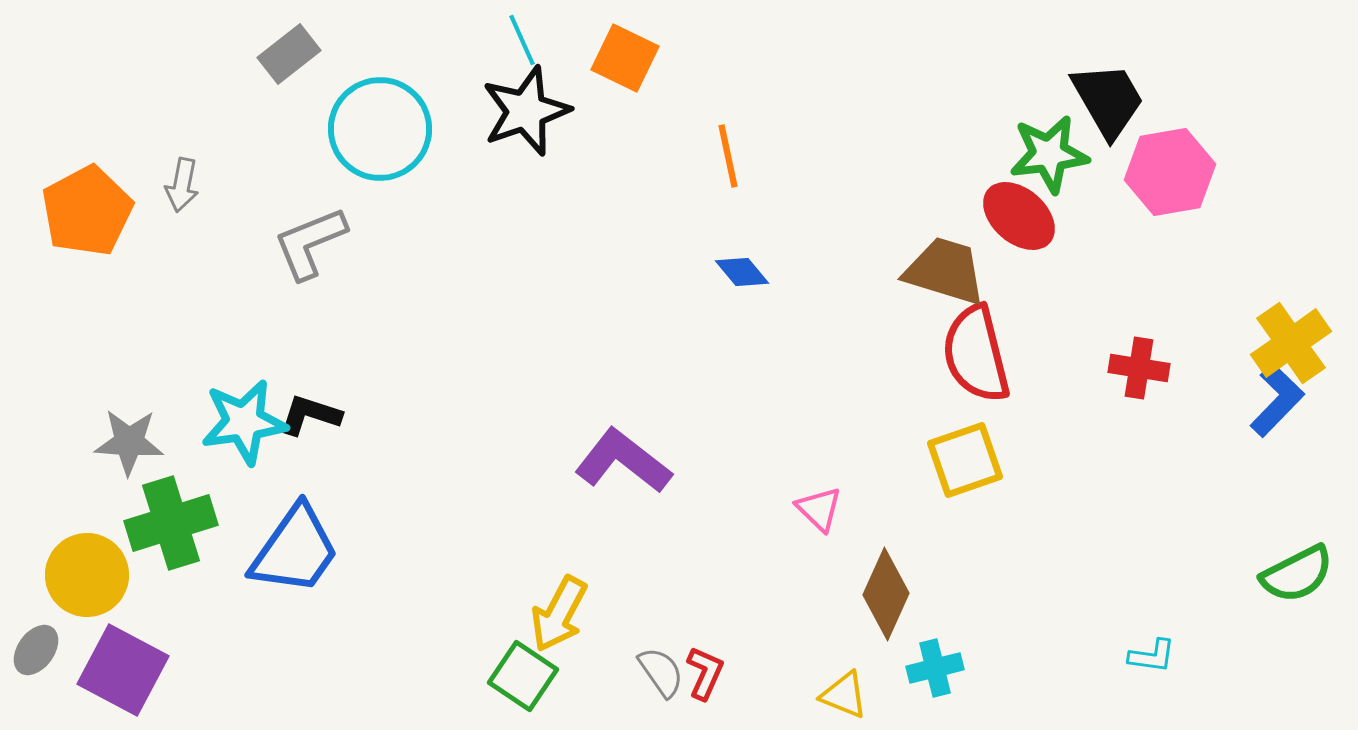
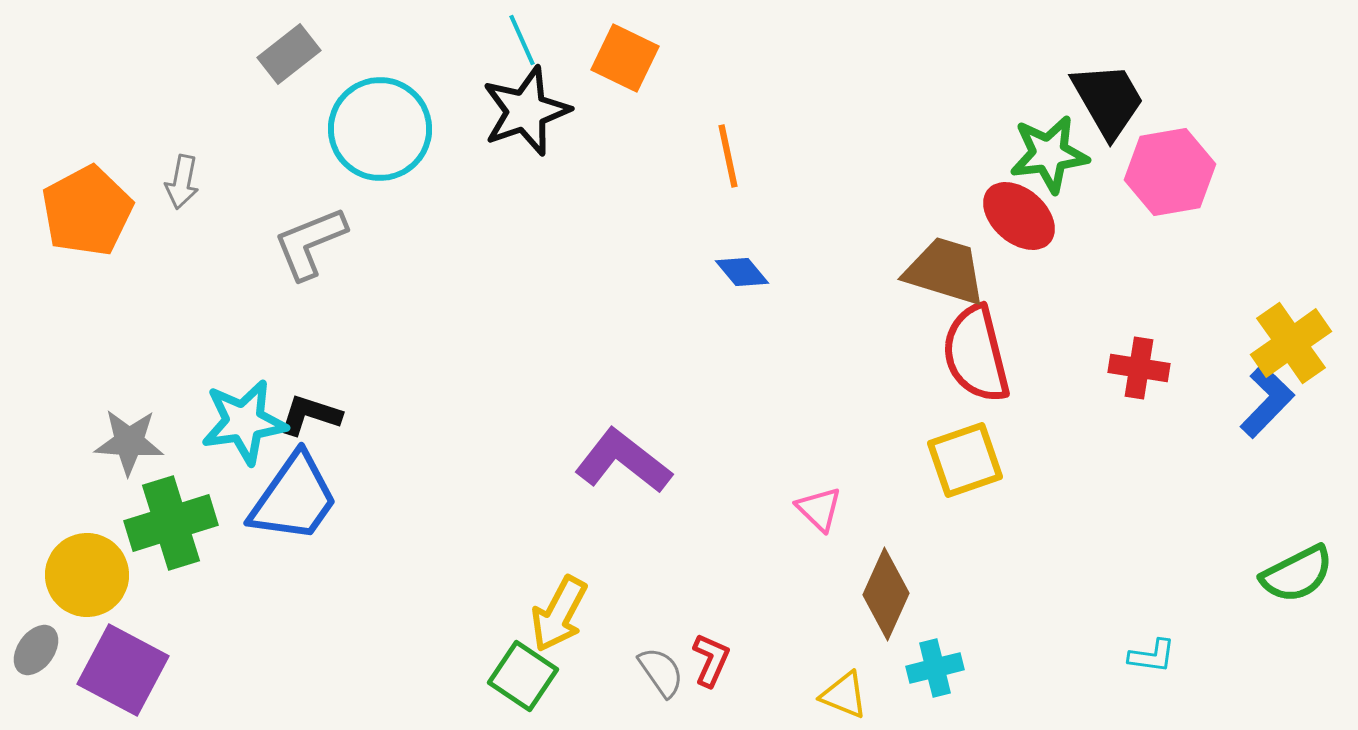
gray arrow: moved 3 px up
blue L-shape: moved 10 px left, 1 px down
blue trapezoid: moved 1 px left, 52 px up
red L-shape: moved 6 px right, 13 px up
